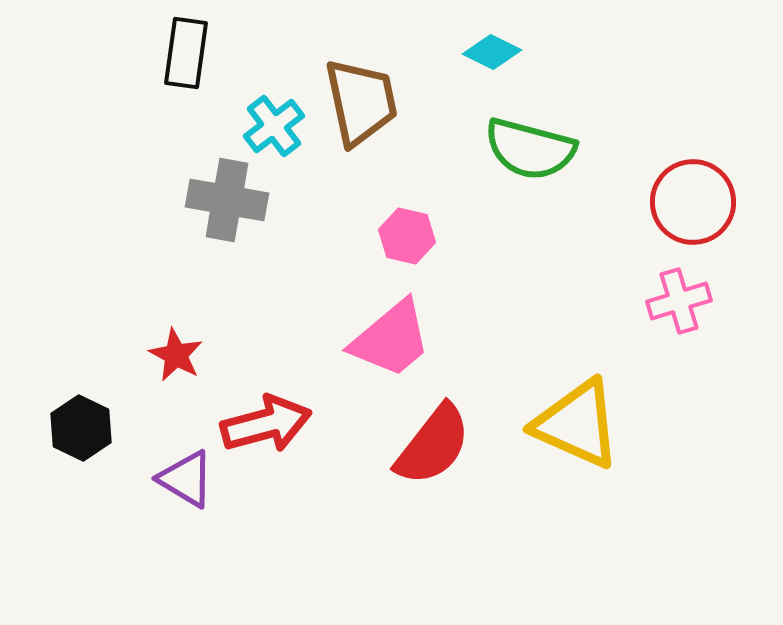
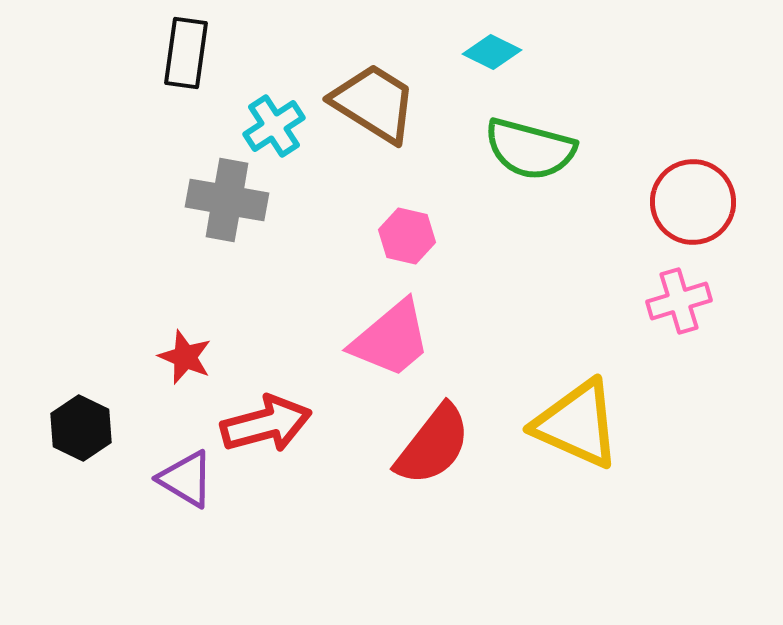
brown trapezoid: moved 13 px right, 1 px down; rotated 46 degrees counterclockwise
cyan cross: rotated 4 degrees clockwise
red star: moved 9 px right, 2 px down; rotated 6 degrees counterclockwise
